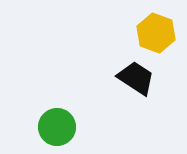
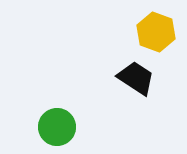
yellow hexagon: moved 1 px up
